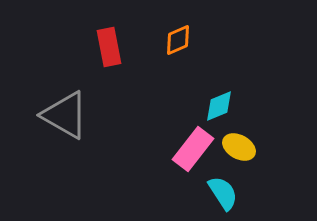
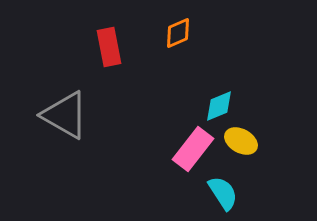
orange diamond: moved 7 px up
yellow ellipse: moved 2 px right, 6 px up
